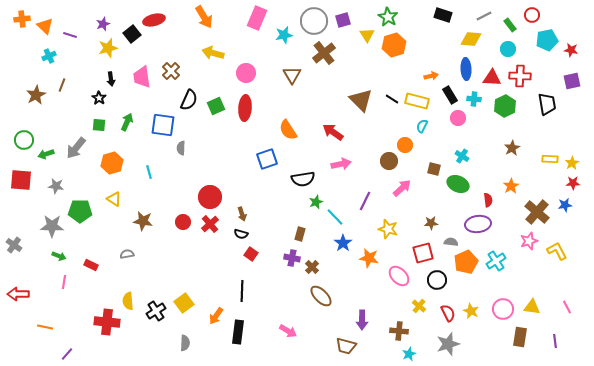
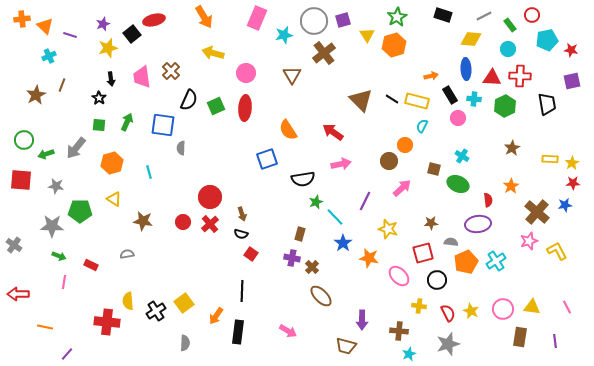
green star at (388, 17): moved 9 px right; rotated 12 degrees clockwise
yellow cross at (419, 306): rotated 32 degrees counterclockwise
